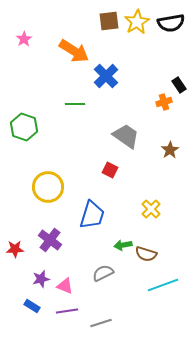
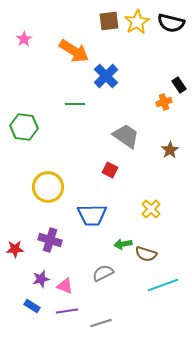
black semicircle: rotated 24 degrees clockwise
green hexagon: rotated 12 degrees counterclockwise
blue trapezoid: rotated 72 degrees clockwise
purple cross: rotated 20 degrees counterclockwise
green arrow: moved 1 px up
